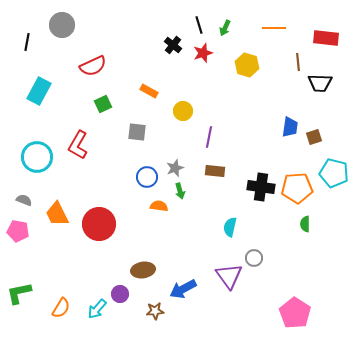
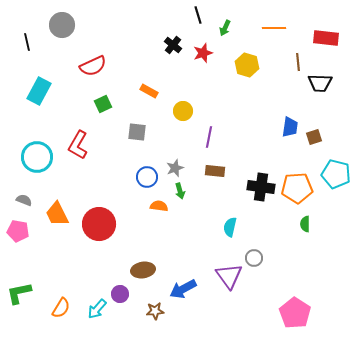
black line at (199, 25): moved 1 px left, 10 px up
black line at (27, 42): rotated 24 degrees counterclockwise
cyan pentagon at (334, 173): moved 2 px right, 1 px down
